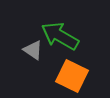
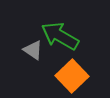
orange square: rotated 20 degrees clockwise
